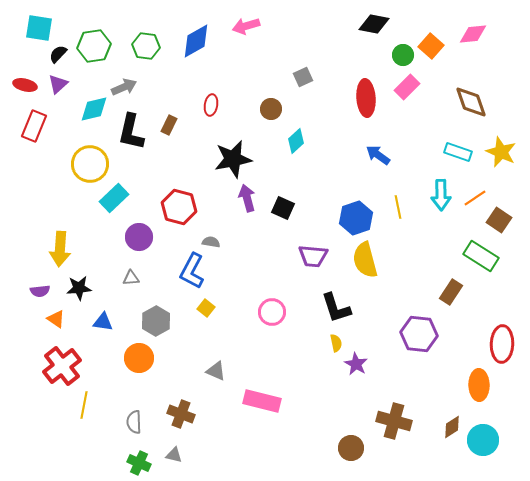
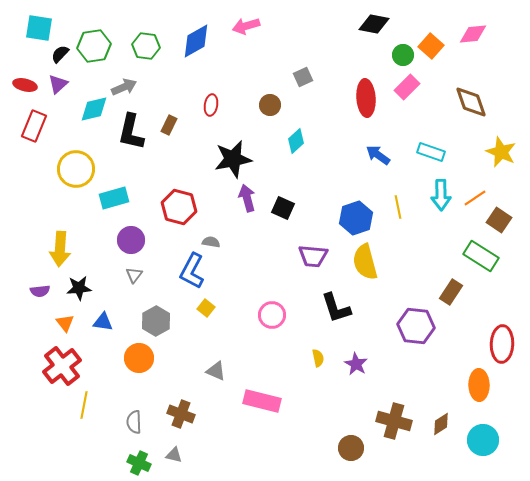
black semicircle at (58, 54): moved 2 px right
brown circle at (271, 109): moved 1 px left, 4 px up
cyan rectangle at (458, 152): moved 27 px left
yellow circle at (90, 164): moved 14 px left, 5 px down
cyan rectangle at (114, 198): rotated 28 degrees clockwise
purple circle at (139, 237): moved 8 px left, 3 px down
yellow semicircle at (365, 260): moved 2 px down
gray triangle at (131, 278): moved 3 px right, 3 px up; rotated 48 degrees counterclockwise
pink circle at (272, 312): moved 3 px down
orange triangle at (56, 319): moved 9 px right, 4 px down; rotated 18 degrees clockwise
purple hexagon at (419, 334): moved 3 px left, 8 px up
yellow semicircle at (336, 343): moved 18 px left, 15 px down
brown diamond at (452, 427): moved 11 px left, 3 px up
